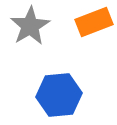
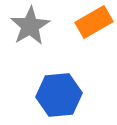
orange rectangle: rotated 9 degrees counterclockwise
